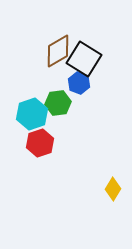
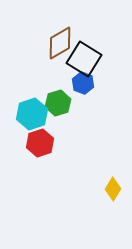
brown diamond: moved 2 px right, 8 px up
blue hexagon: moved 4 px right
green hexagon: rotated 10 degrees counterclockwise
